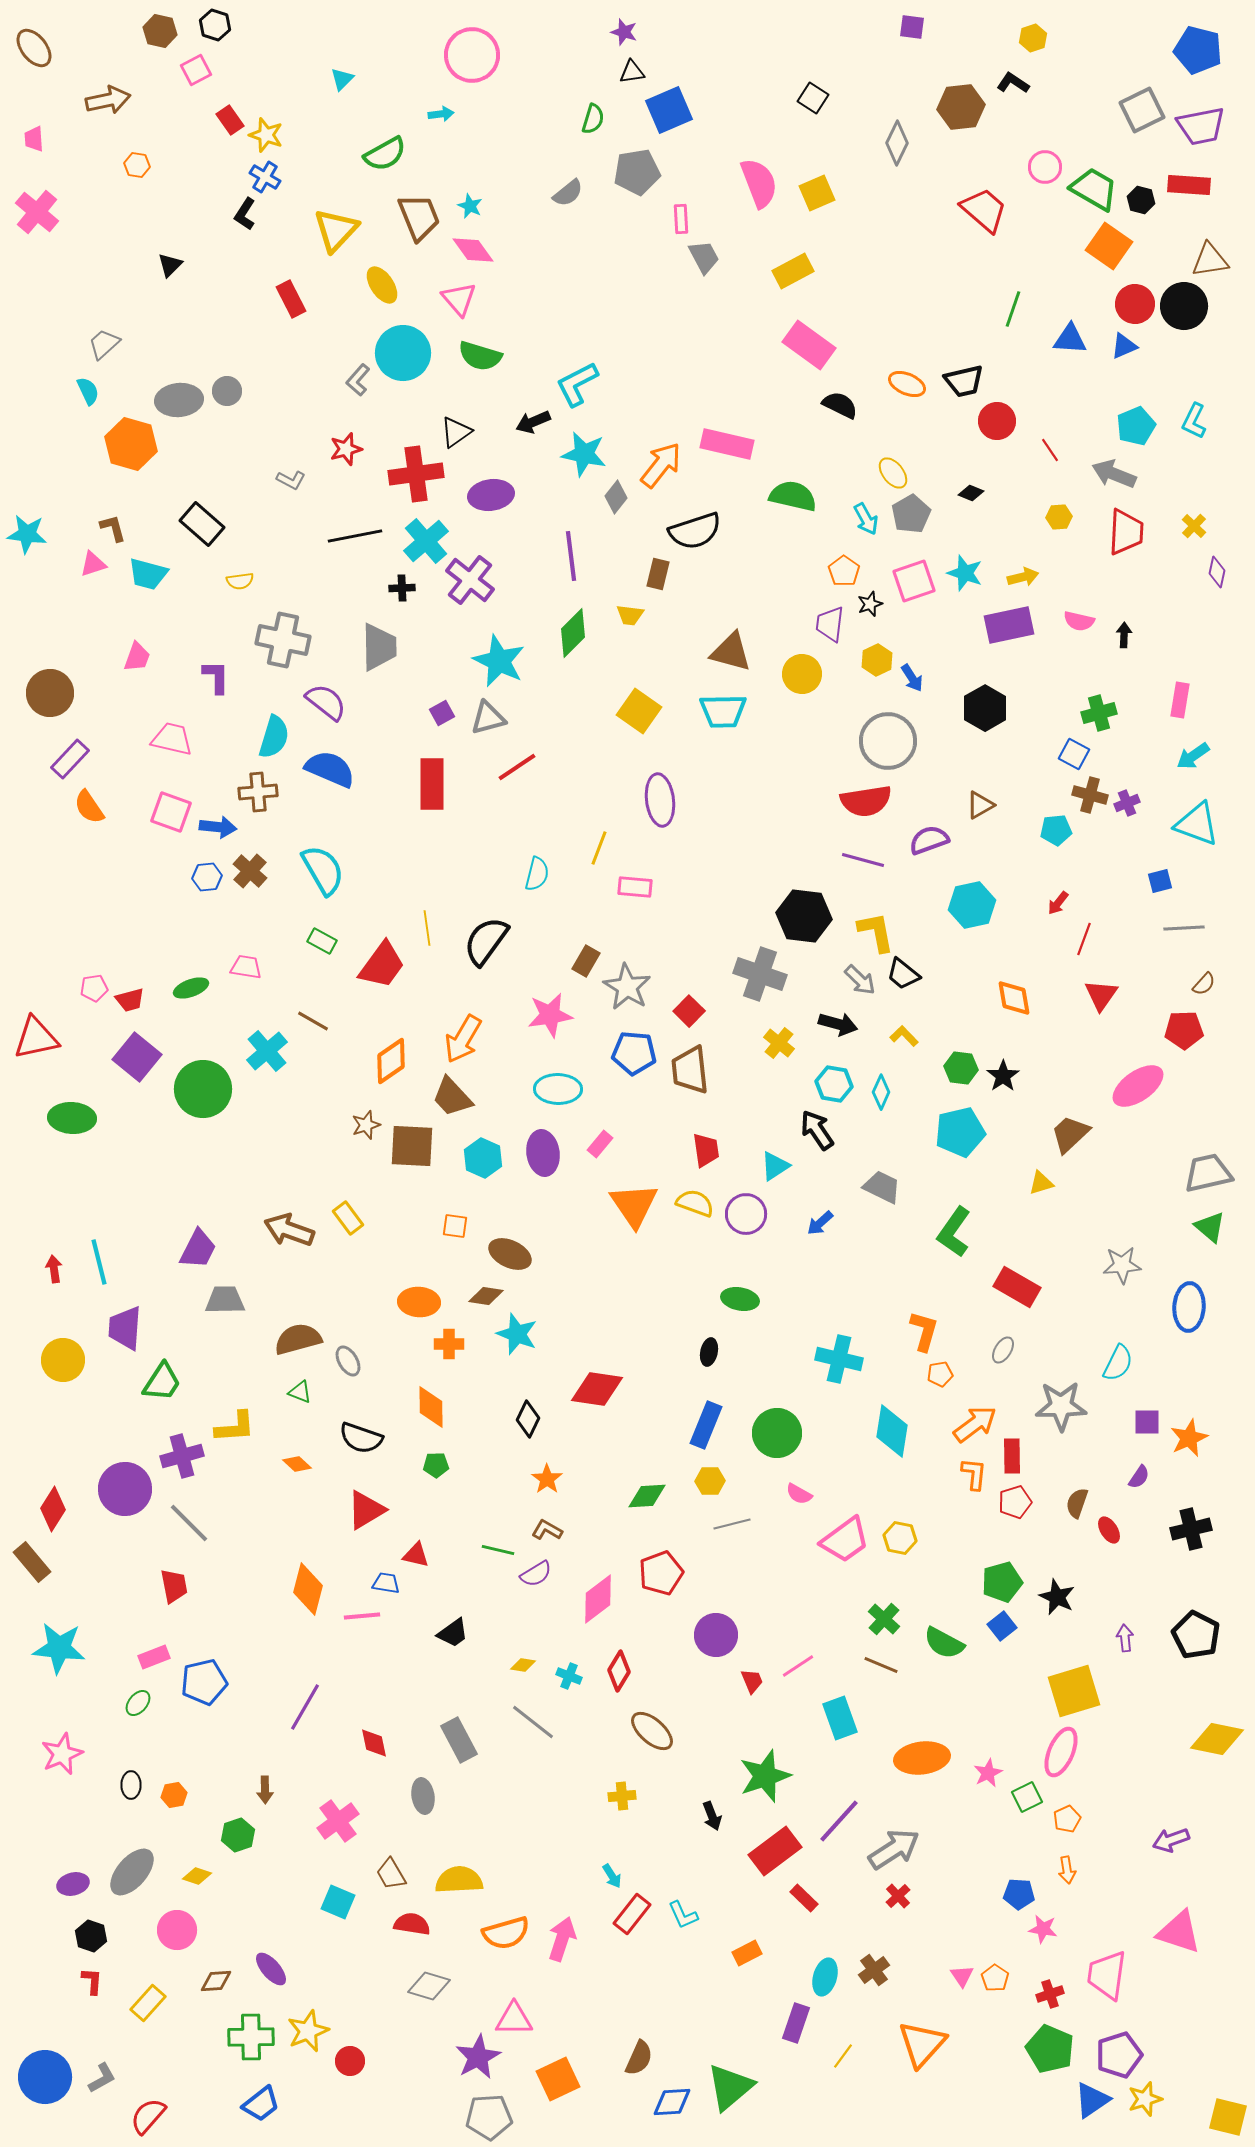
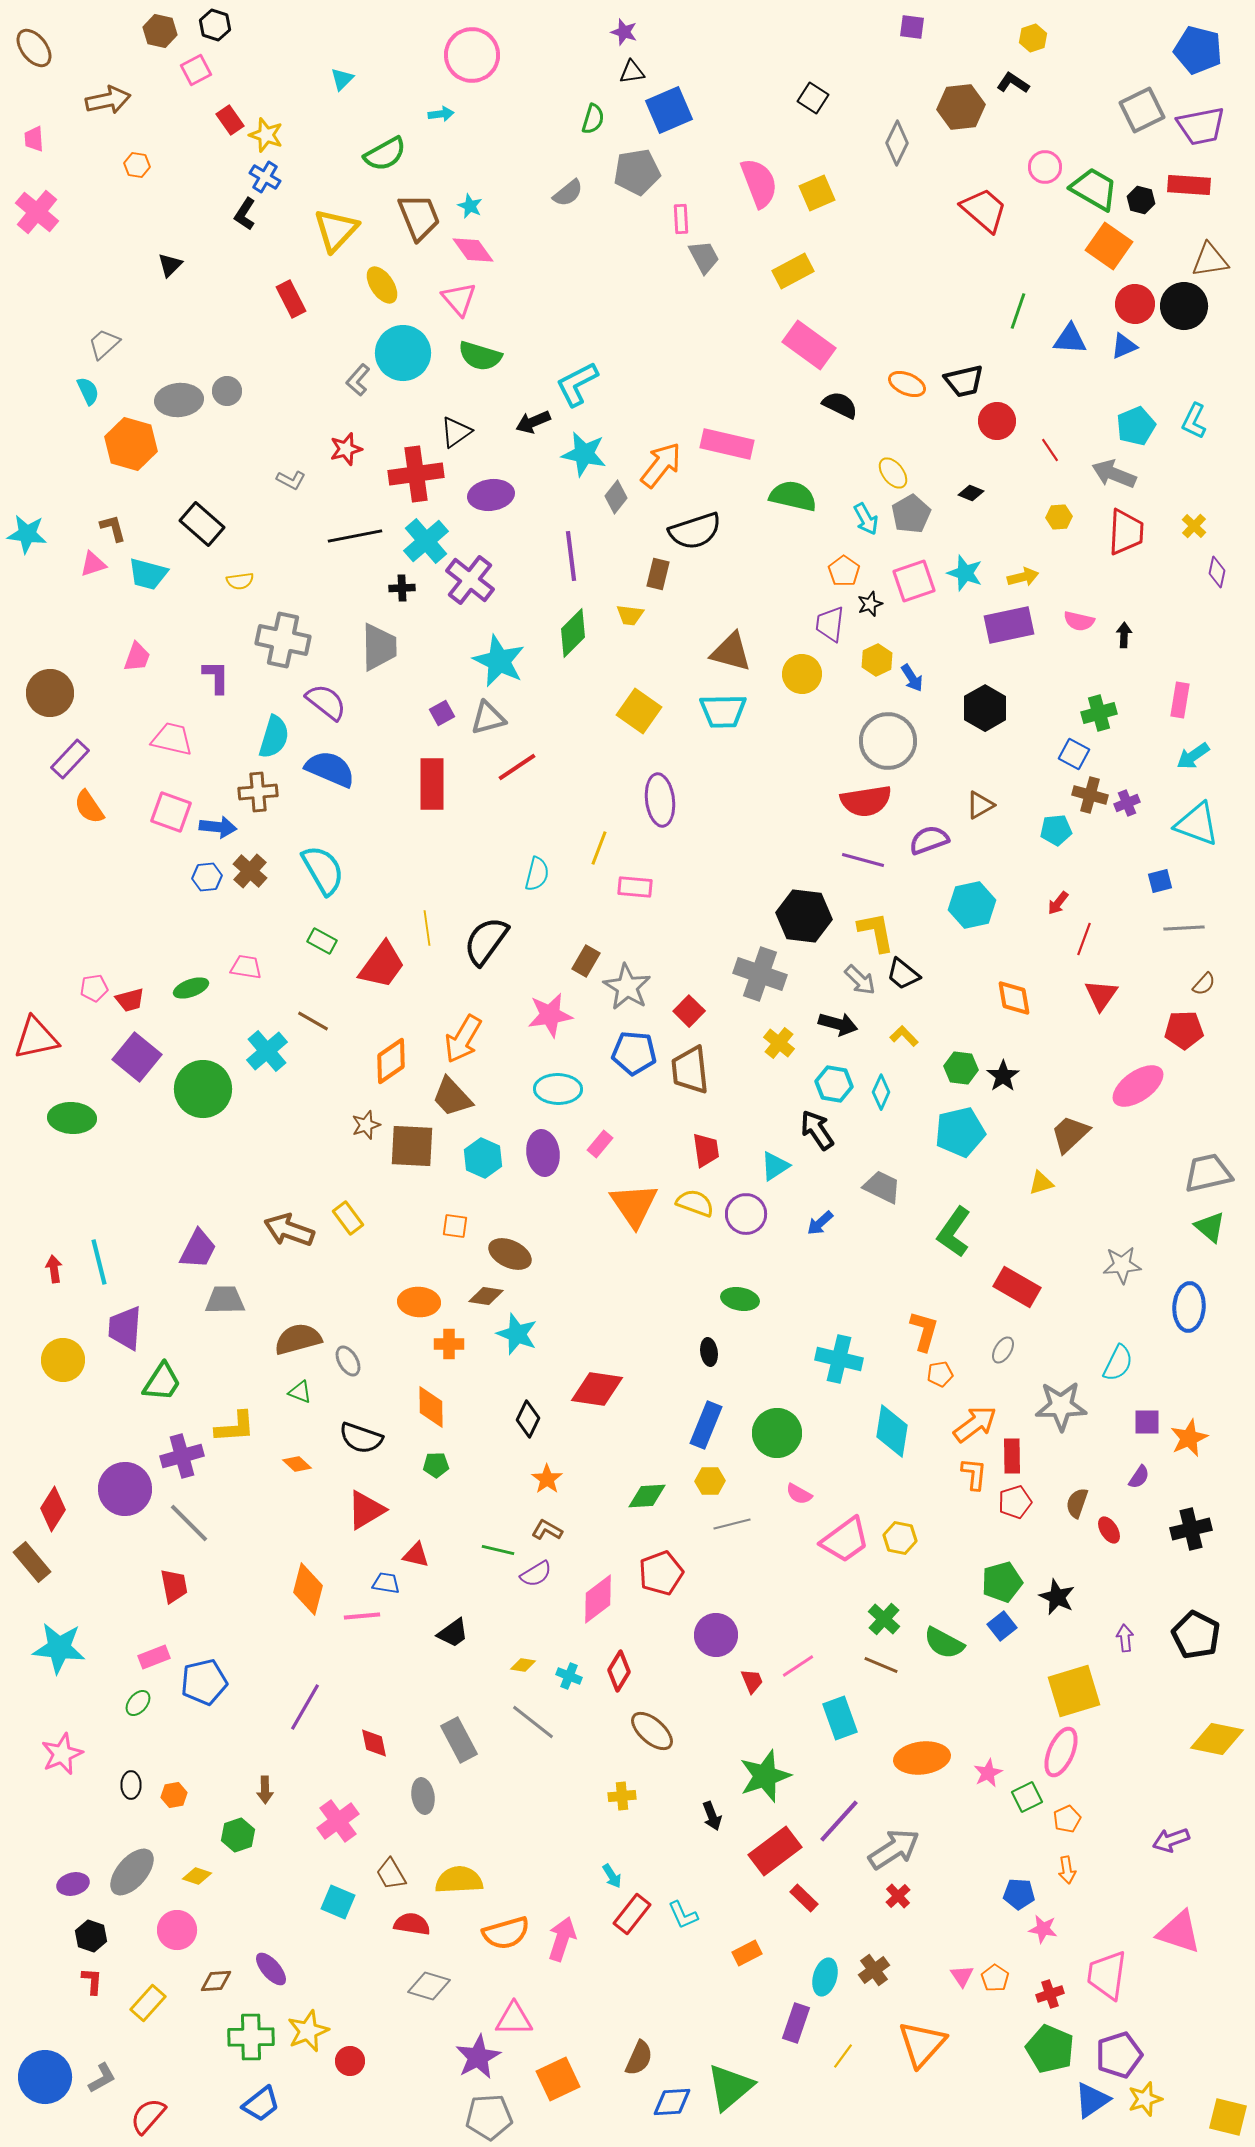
green line at (1013, 309): moved 5 px right, 2 px down
black ellipse at (709, 1352): rotated 20 degrees counterclockwise
